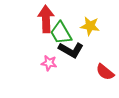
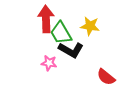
red semicircle: moved 1 px right, 5 px down
